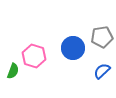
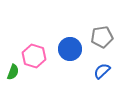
blue circle: moved 3 px left, 1 px down
green semicircle: moved 1 px down
